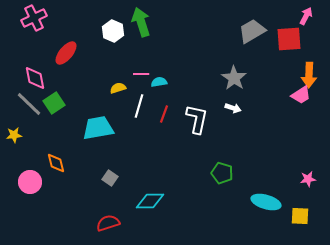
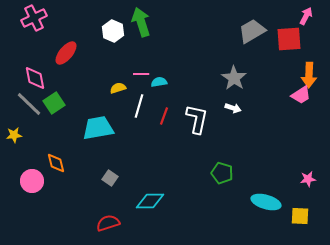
red line: moved 2 px down
pink circle: moved 2 px right, 1 px up
